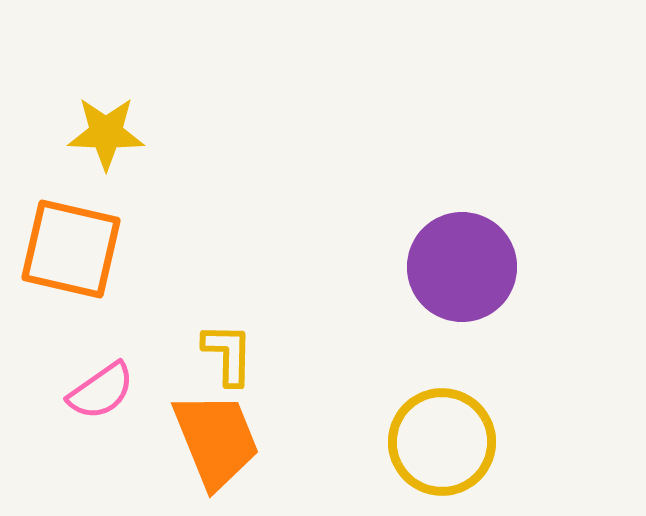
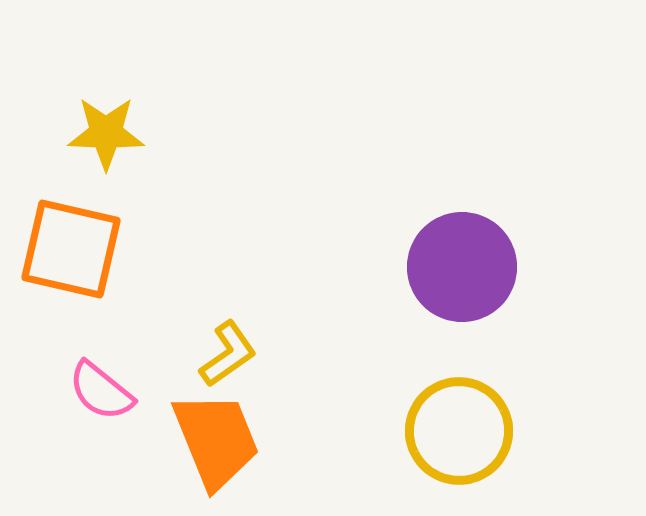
yellow L-shape: rotated 54 degrees clockwise
pink semicircle: rotated 74 degrees clockwise
yellow circle: moved 17 px right, 11 px up
